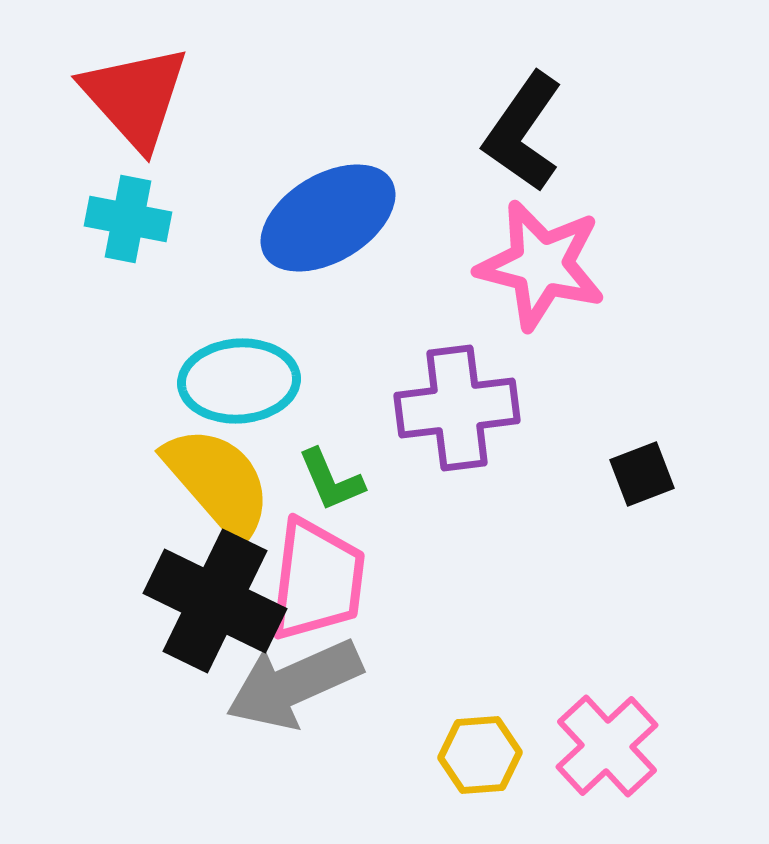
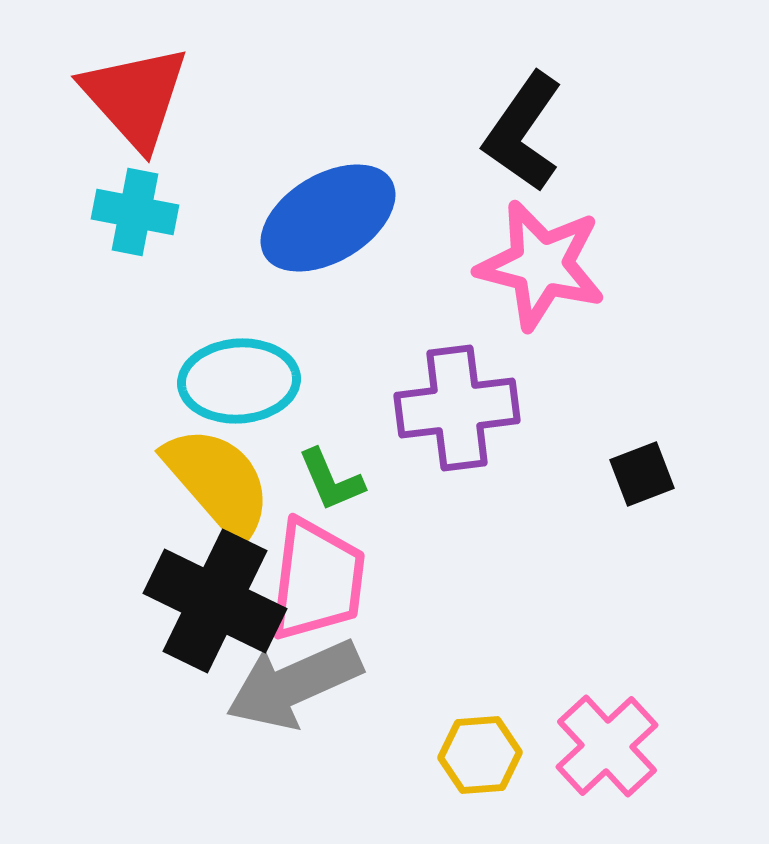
cyan cross: moved 7 px right, 7 px up
